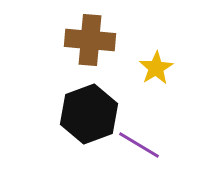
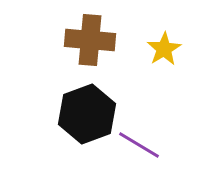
yellow star: moved 8 px right, 19 px up
black hexagon: moved 2 px left
